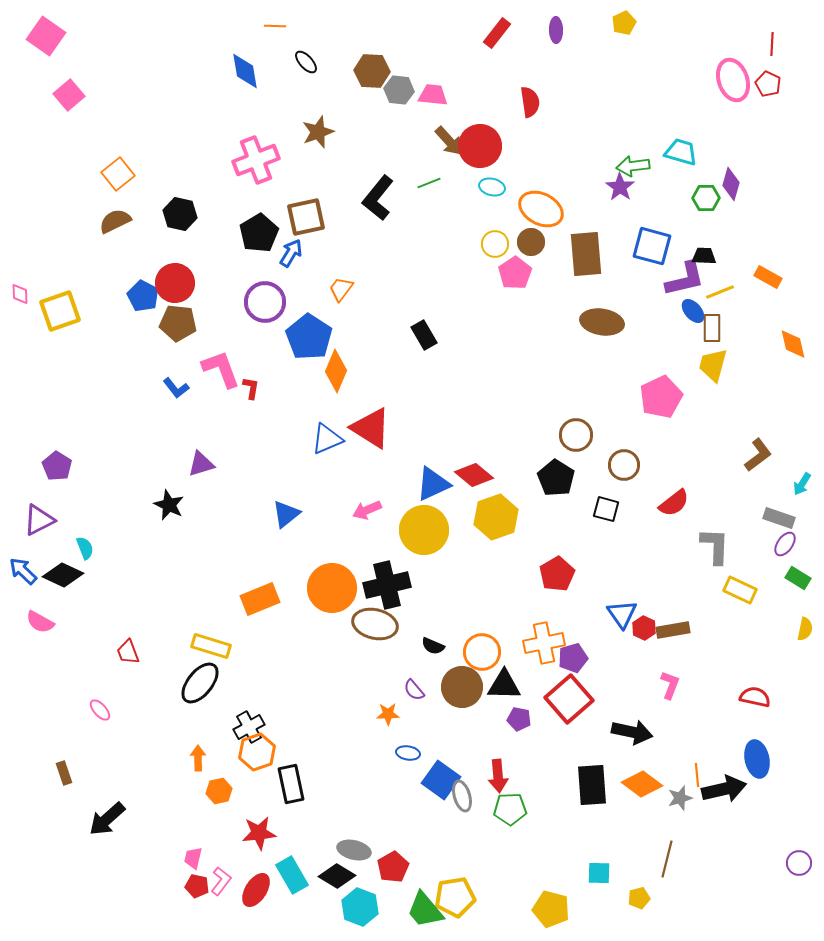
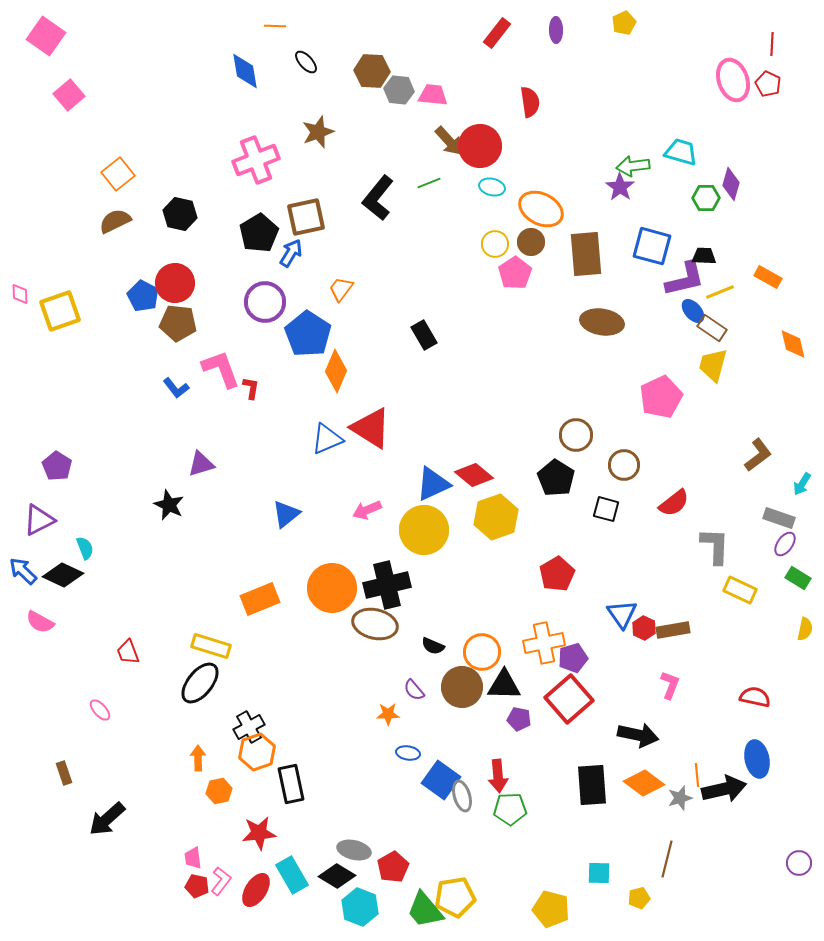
brown rectangle at (712, 328): rotated 56 degrees counterclockwise
blue pentagon at (309, 337): moved 1 px left, 3 px up
black arrow at (632, 732): moved 6 px right, 3 px down
orange diamond at (642, 784): moved 2 px right, 1 px up
pink trapezoid at (193, 858): rotated 20 degrees counterclockwise
